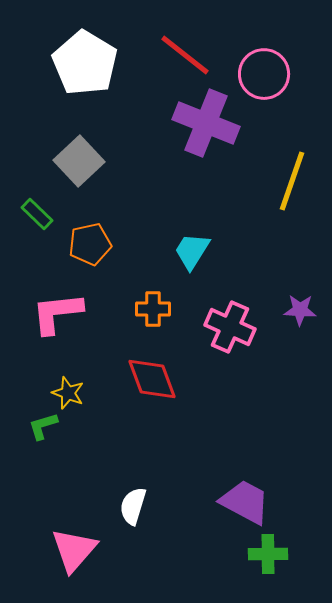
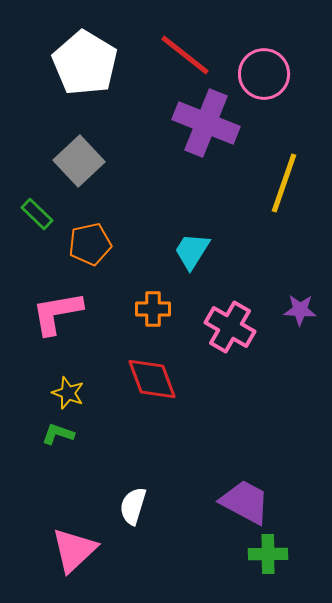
yellow line: moved 8 px left, 2 px down
pink L-shape: rotated 4 degrees counterclockwise
pink cross: rotated 6 degrees clockwise
green L-shape: moved 15 px right, 8 px down; rotated 36 degrees clockwise
pink triangle: rotated 6 degrees clockwise
